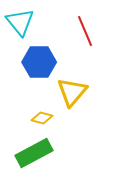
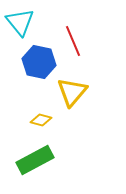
red line: moved 12 px left, 10 px down
blue hexagon: rotated 12 degrees clockwise
yellow diamond: moved 1 px left, 2 px down
green rectangle: moved 1 px right, 7 px down
